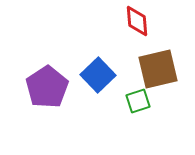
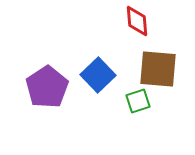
brown square: rotated 18 degrees clockwise
